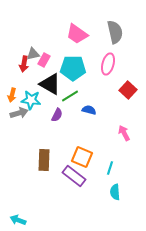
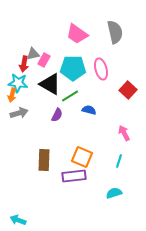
pink ellipse: moved 7 px left, 5 px down; rotated 30 degrees counterclockwise
cyan star: moved 13 px left, 17 px up
cyan line: moved 9 px right, 7 px up
purple rectangle: rotated 45 degrees counterclockwise
cyan semicircle: moved 1 px left, 1 px down; rotated 77 degrees clockwise
